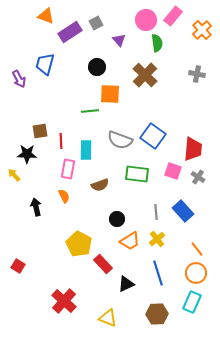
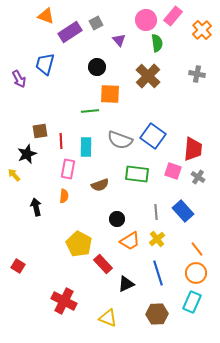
brown cross at (145, 75): moved 3 px right, 1 px down
cyan rectangle at (86, 150): moved 3 px up
black star at (27, 154): rotated 24 degrees counterclockwise
orange semicircle at (64, 196): rotated 32 degrees clockwise
red cross at (64, 301): rotated 15 degrees counterclockwise
